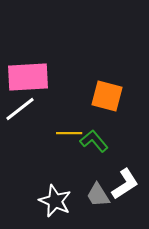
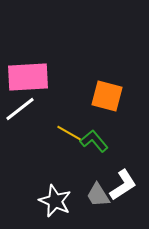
yellow line: rotated 30 degrees clockwise
white L-shape: moved 2 px left, 1 px down
